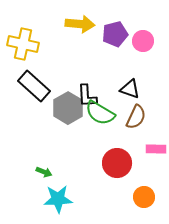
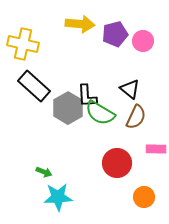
black triangle: rotated 20 degrees clockwise
cyan star: moved 2 px up
